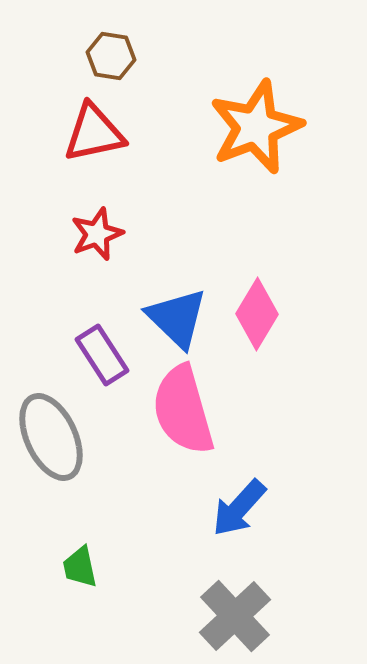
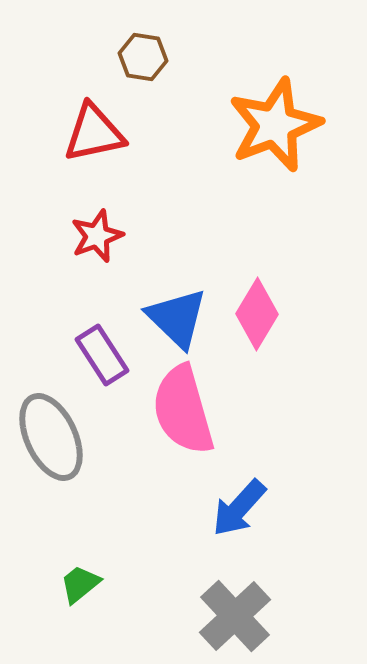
brown hexagon: moved 32 px right, 1 px down
orange star: moved 19 px right, 2 px up
red star: moved 2 px down
green trapezoid: moved 17 px down; rotated 63 degrees clockwise
